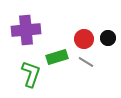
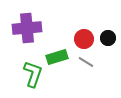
purple cross: moved 1 px right, 2 px up
green L-shape: moved 2 px right
